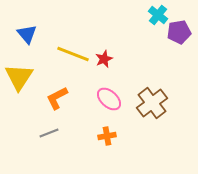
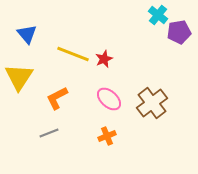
orange cross: rotated 12 degrees counterclockwise
